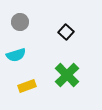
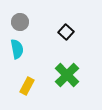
cyan semicircle: moved 1 px right, 6 px up; rotated 84 degrees counterclockwise
yellow rectangle: rotated 42 degrees counterclockwise
